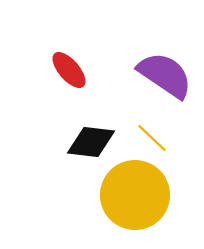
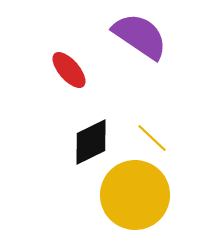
purple semicircle: moved 25 px left, 39 px up
black diamond: rotated 33 degrees counterclockwise
